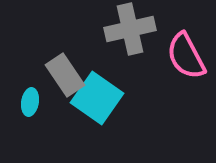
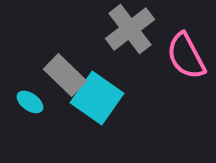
gray cross: rotated 24 degrees counterclockwise
gray rectangle: rotated 12 degrees counterclockwise
cyan ellipse: rotated 64 degrees counterclockwise
